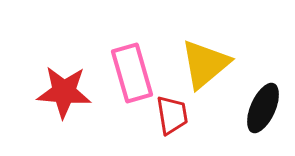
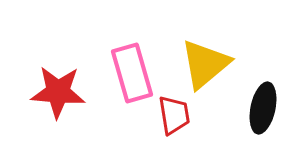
red star: moved 6 px left
black ellipse: rotated 12 degrees counterclockwise
red trapezoid: moved 2 px right
